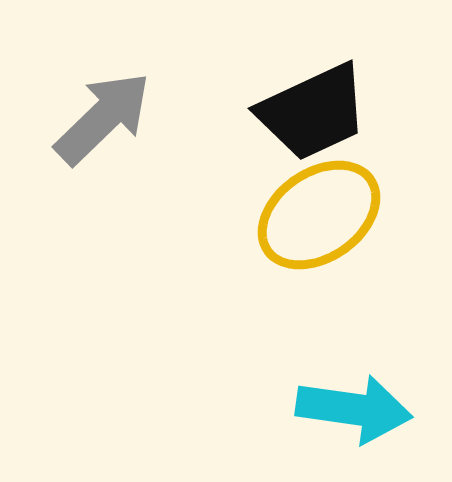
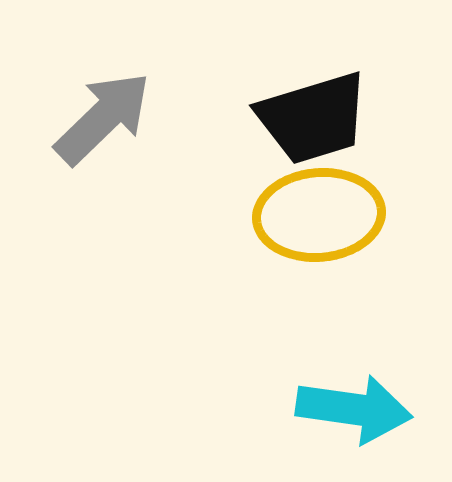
black trapezoid: moved 6 px down; rotated 8 degrees clockwise
yellow ellipse: rotated 30 degrees clockwise
